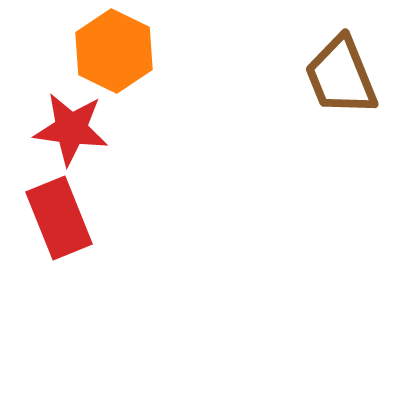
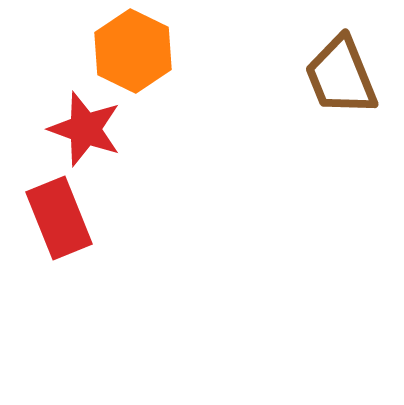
orange hexagon: moved 19 px right
red star: moved 14 px right; rotated 12 degrees clockwise
